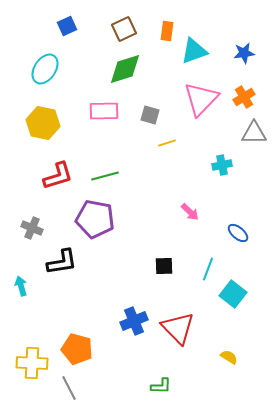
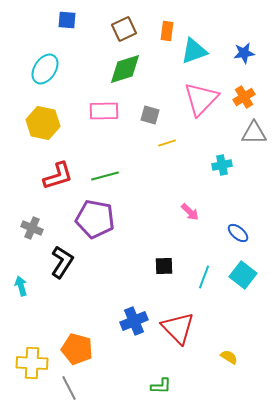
blue square: moved 6 px up; rotated 30 degrees clockwise
black L-shape: rotated 48 degrees counterclockwise
cyan line: moved 4 px left, 8 px down
cyan square: moved 10 px right, 19 px up
